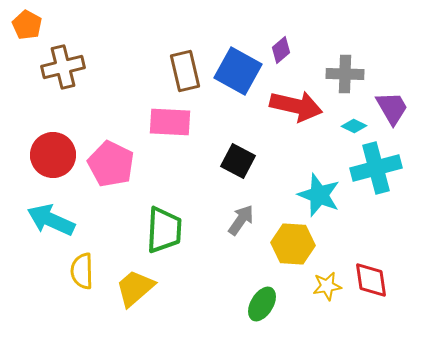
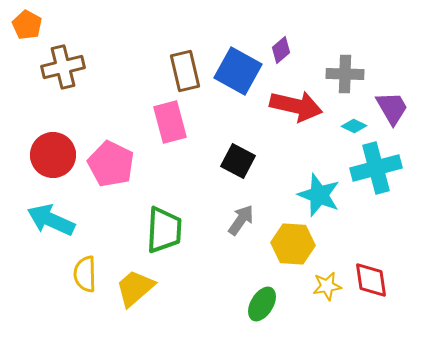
pink rectangle: rotated 72 degrees clockwise
yellow semicircle: moved 3 px right, 3 px down
